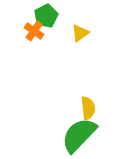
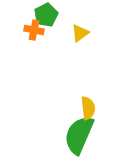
green pentagon: moved 1 px up
orange cross: moved 1 px up; rotated 24 degrees counterclockwise
green semicircle: rotated 21 degrees counterclockwise
